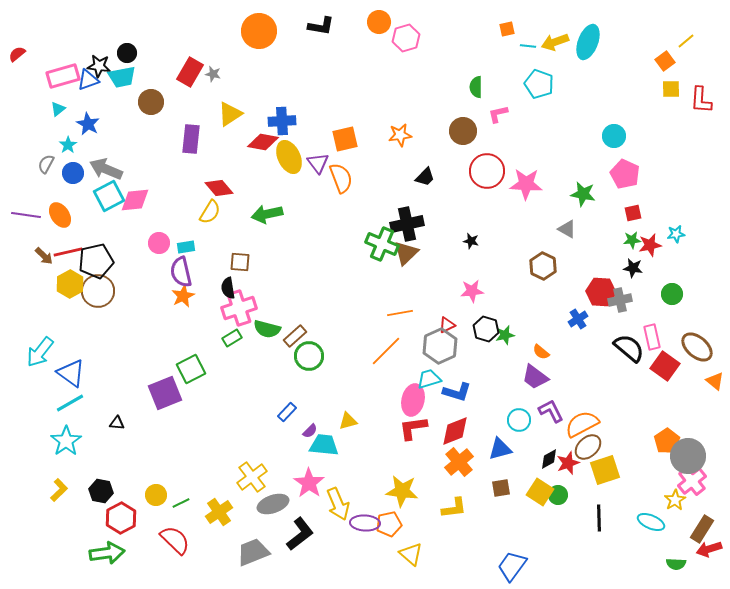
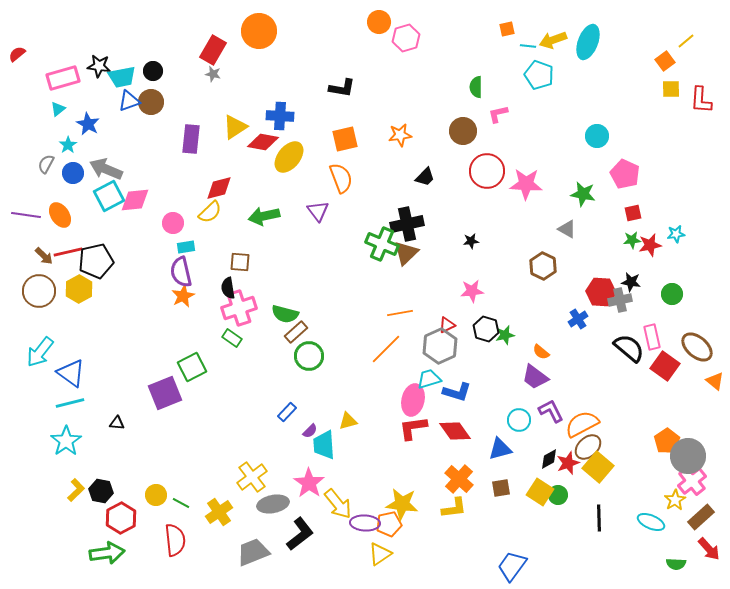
black L-shape at (321, 26): moved 21 px right, 62 px down
yellow arrow at (555, 42): moved 2 px left, 2 px up
black circle at (127, 53): moved 26 px right, 18 px down
red rectangle at (190, 72): moved 23 px right, 22 px up
pink rectangle at (63, 76): moved 2 px down
blue triangle at (88, 80): moved 41 px right, 21 px down
cyan pentagon at (539, 84): moved 9 px up
yellow triangle at (230, 114): moved 5 px right, 13 px down
blue cross at (282, 121): moved 2 px left, 5 px up; rotated 8 degrees clockwise
cyan circle at (614, 136): moved 17 px left
yellow ellipse at (289, 157): rotated 64 degrees clockwise
purple triangle at (318, 163): moved 48 px down
red diamond at (219, 188): rotated 64 degrees counterclockwise
yellow semicircle at (210, 212): rotated 15 degrees clockwise
green arrow at (267, 214): moved 3 px left, 2 px down
black star at (471, 241): rotated 21 degrees counterclockwise
pink circle at (159, 243): moved 14 px right, 20 px up
black star at (633, 268): moved 2 px left, 14 px down
yellow hexagon at (70, 284): moved 9 px right, 5 px down
brown circle at (98, 291): moved 59 px left
green semicircle at (267, 329): moved 18 px right, 15 px up
brown rectangle at (295, 336): moved 1 px right, 4 px up
green rectangle at (232, 338): rotated 66 degrees clockwise
orange line at (386, 351): moved 2 px up
green square at (191, 369): moved 1 px right, 2 px up
cyan line at (70, 403): rotated 16 degrees clockwise
red diamond at (455, 431): rotated 76 degrees clockwise
cyan trapezoid at (324, 445): rotated 100 degrees counterclockwise
orange cross at (459, 462): moved 17 px down; rotated 8 degrees counterclockwise
yellow square at (605, 470): moved 7 px left, 3 px up; rotated 32 degrees counterclockwise
yellow L-shape at (59, 490): moved 17 px right
yellow star at (402, 491): moved 13 px down
green line at (181, 503): rotated 54 degrees clockwise
gray ellipse at (273, 504): rotated 8 degrees clockwise
yellow arrow at (338, 504): rotated 16 degrees counterclockwise
brown rectangle at (702, 529): moved 1 px left, 12 px up; rotated 16 degrees clockwise
red semicircle at (175, 540): rotated 40 degrees clockwise
red arrow at (709, 549): rotated 115 degrees counterclockwise
yellow triangle at (411, 554): moved 31 px left; rotated 45 degrees clockwise
